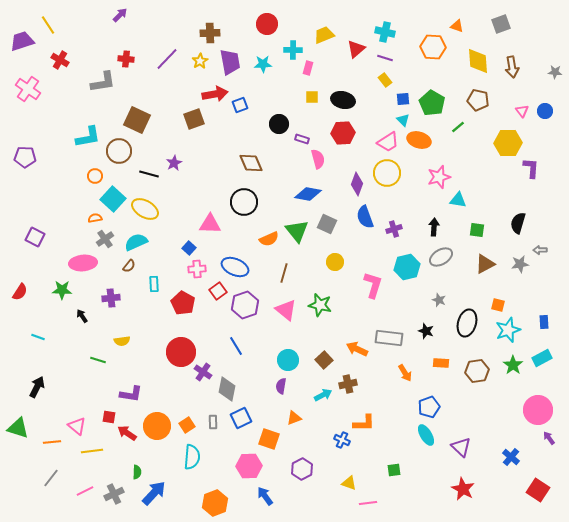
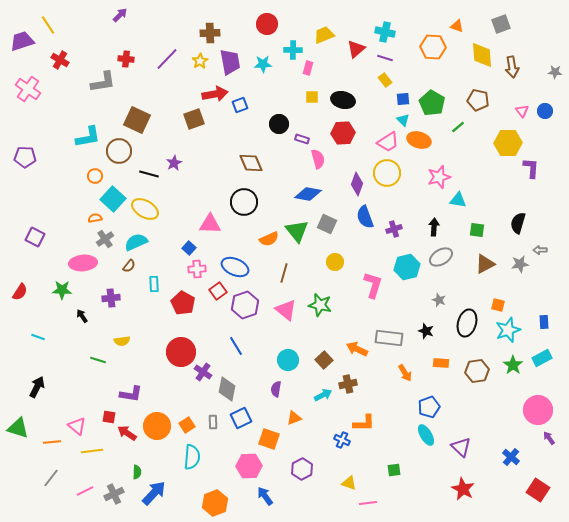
yellow diamond at (478, 61): moved 4 px right, 6 px up
purple semicircle at (281, 386): moved 5 px left, 3 px down
